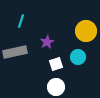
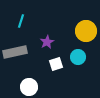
white circle: moved 27 px left
